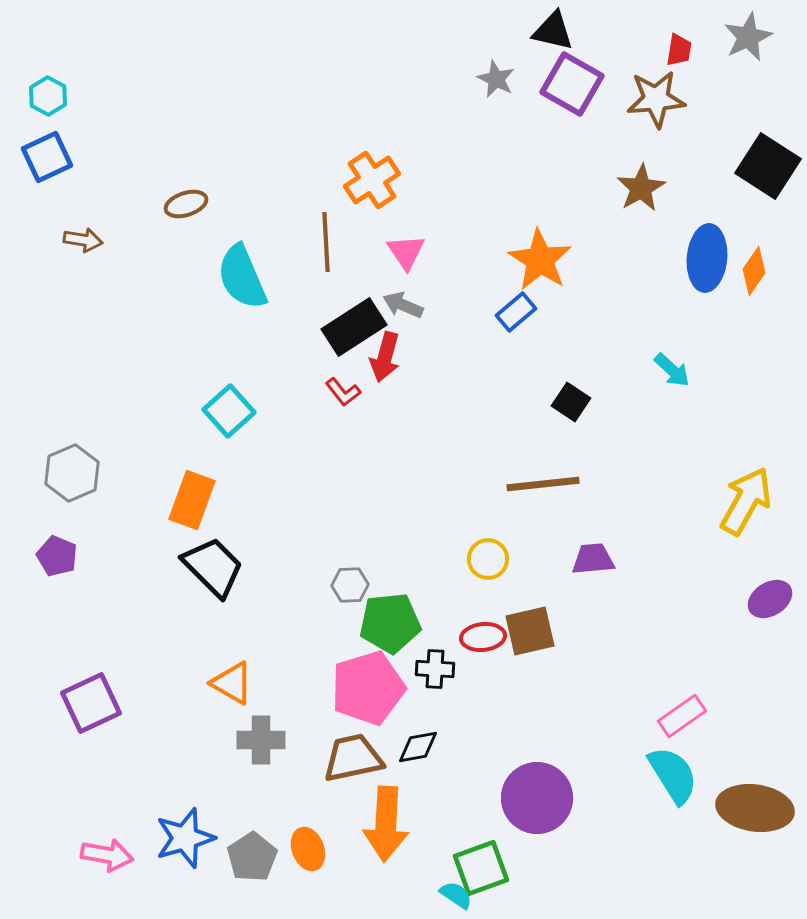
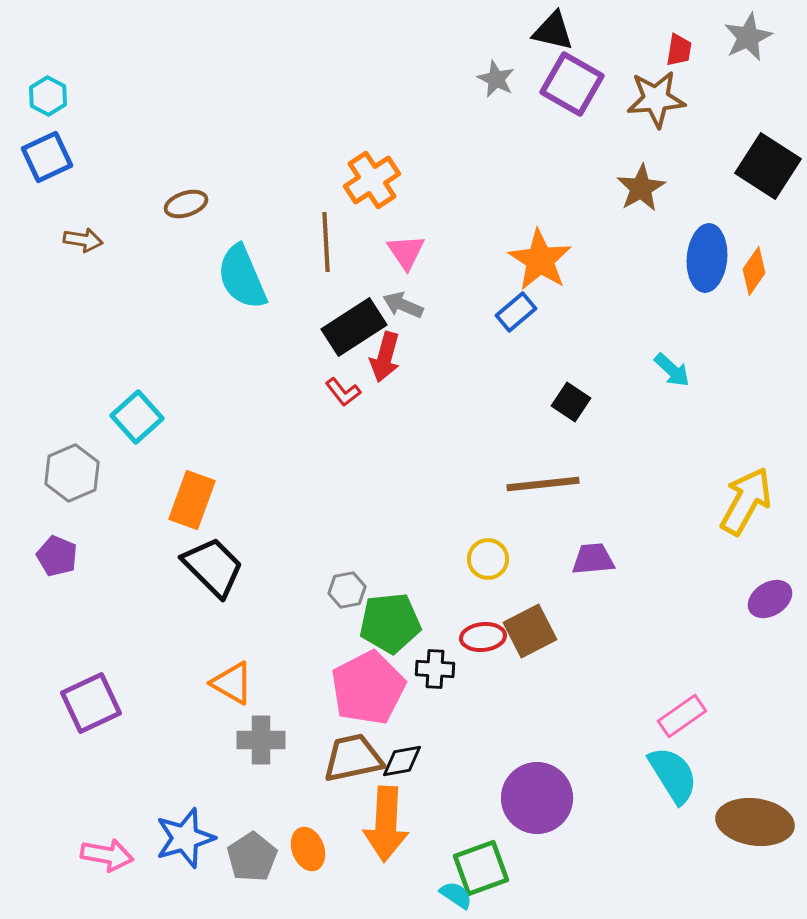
cyan square at (229, 411): moved 92 px left, 6 px down
gray hexagon at (350, 585): moved 3 px left, 5 px down; rotated 9 degrees counterclockwise
brown square at (530, 631): rotated 14 degrees counterclockwise
pink pentagon at (368, 688): rotated 10 degrees counterclockwise
black diamond at (418, 747): moved 16 px left, 14 px down
brown ellipse at (755, 808): moved 14 px down
